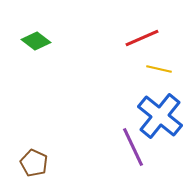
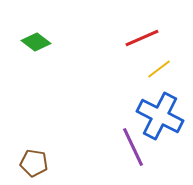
green diamond: moved 1 px down
yellow line: rotated 50 degrees counterclockwise
blue cross: rotated 12 degrees counterclockwise
brown pentagon: rotated 16 degrees counterclockwise
